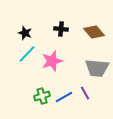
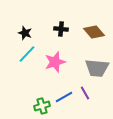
pink star: moved 3 px right, 1 px down
green cross: moved 10 px down
